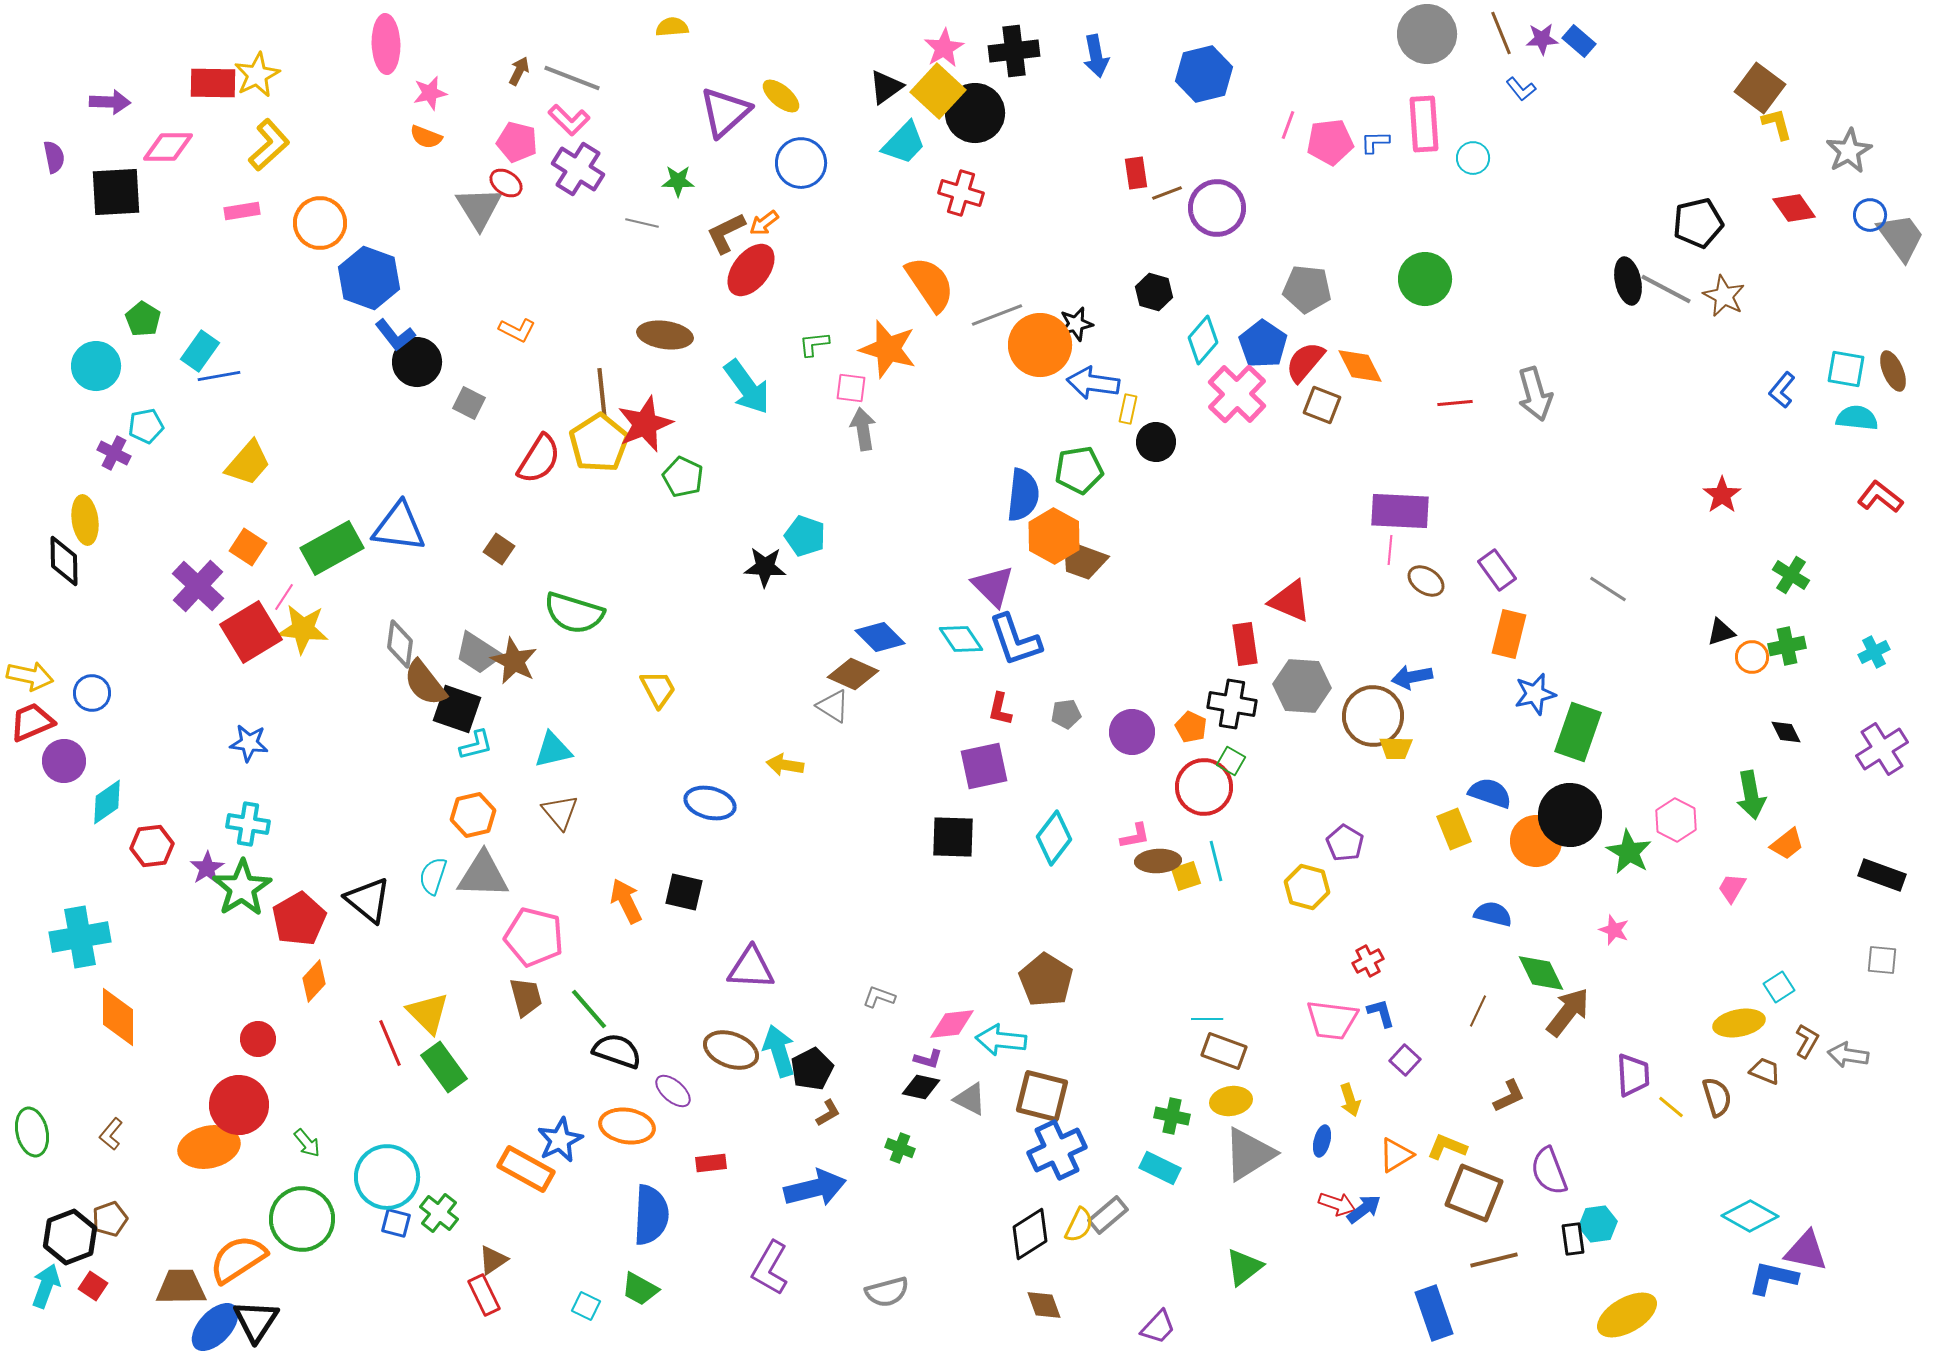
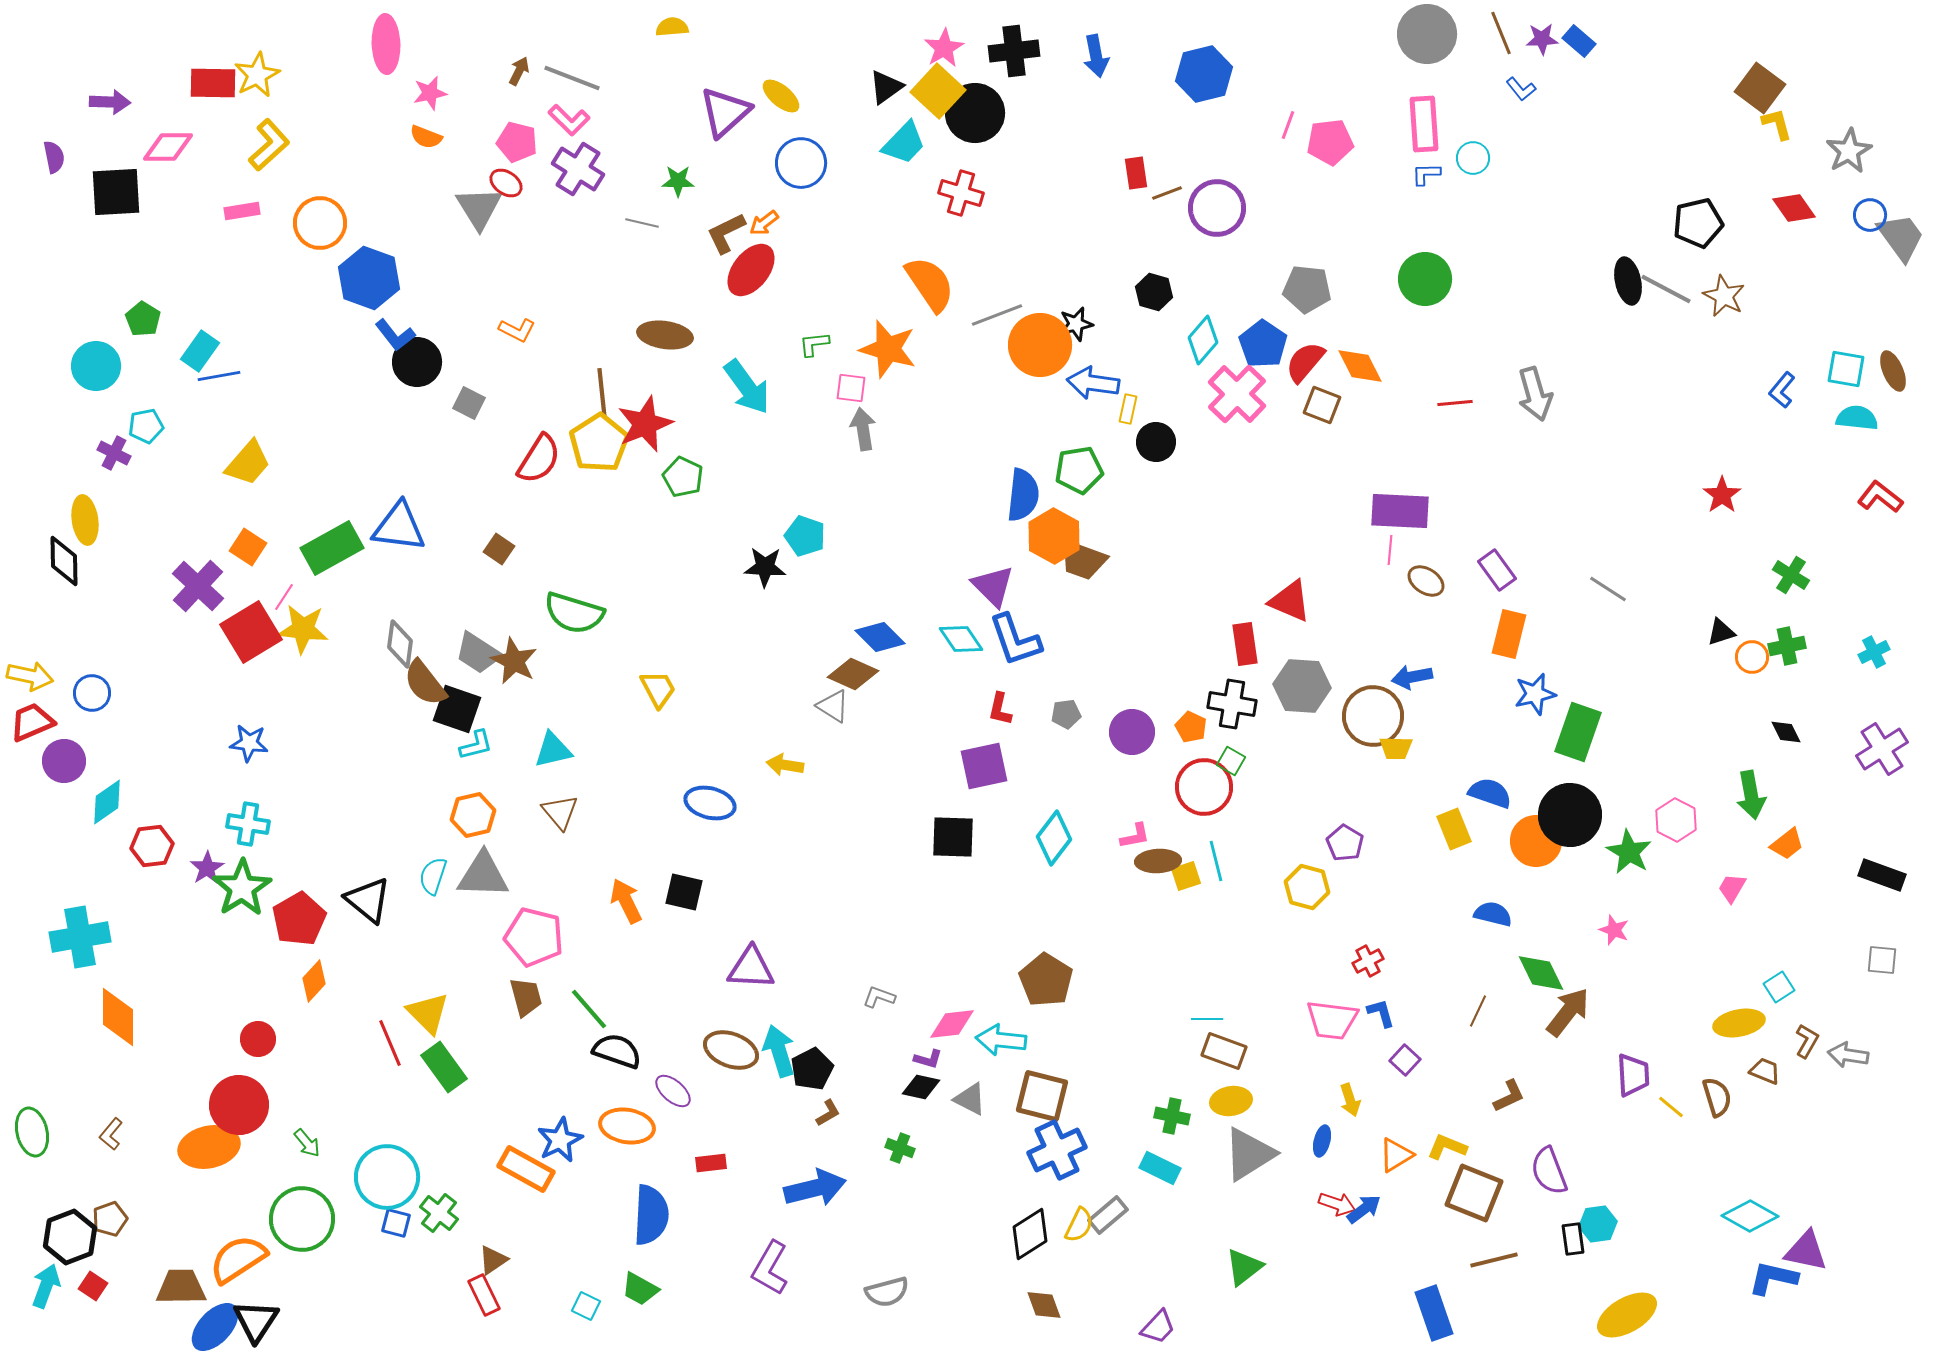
blue L-shape at (1375, 142): moved 51 px right, 32 px down
